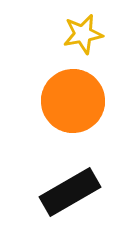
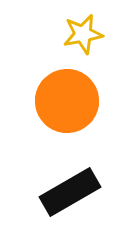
orange circle: moved 6 px left
